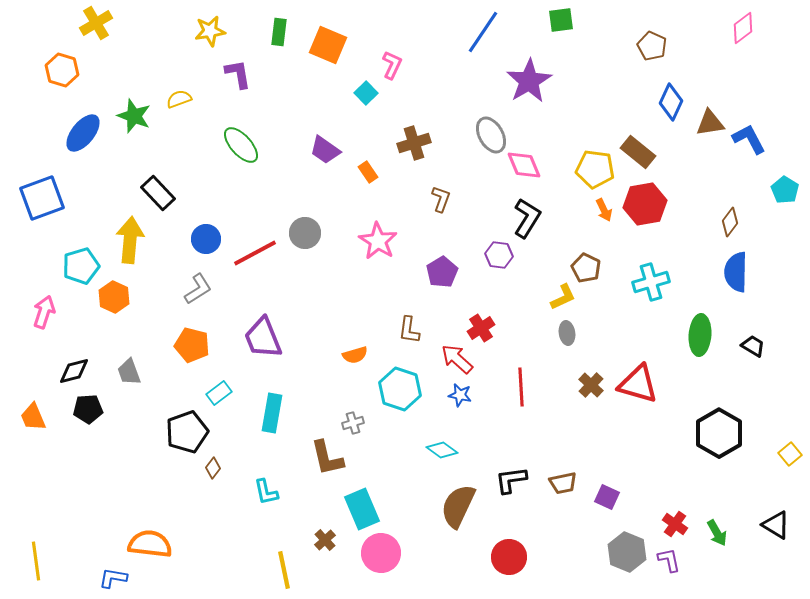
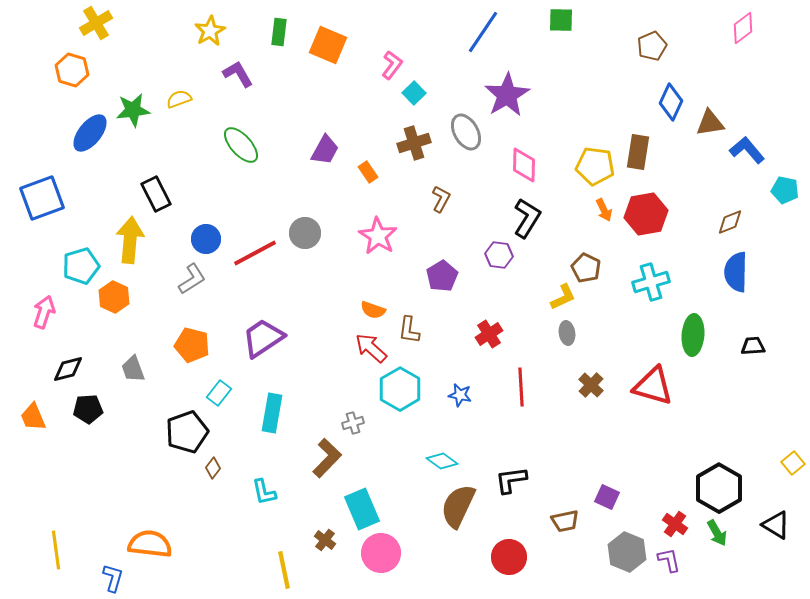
green square at (561, 20): rotated 8 degrees clockwise
yellow star at (210, 31): rotated 20 degrees counterclockwise
brown pentagon at (652, 46): rotated 24 degrees clockwise
pink L-shape at (392, 65): rotated 12 degrees clockwise
orange hexagon at (62, 70): moved 10 px right
purple L-shape at (238, 74): rotated 20 degrees counterclockwise
purple star at (529, 81): moved 22 px left, 14 px down
cyan square at (366, 93): moved 48 px right
green star at (134, 116): moved 1 px left, 6 px up; rotated 28 degrees counterclockwise
blue ellipse at (83, 133): moved 7 px right
gray ellipse at (491, 135): moved 25 px left, 3 px up
blue L-shape at (749, 139): moved 2 px left, 11 px down; rotated 12 degrees counterclockwise
purple trapezoid at (325, 150): rotated 96 degrees counterclockwise
brown rectangle at (638, 152): rotated 60 degrees clockwise
pink diamond at (524, 165): rotated 24 degrees clockwise
yellow pentagon at (595, 169): moved 3 px up
cyan pentagon at (785, 190): rotated 20 degrees counterclockwise
black rectangle at (158, 193): moved 2 px left, 1 px down; rotated 16 degrees clockwise
brown L-shape at (441, 199): rotated 8 degrees clockwise
red hexagon at (645, 204): moved 1 px right, 10 px down
brown diamond at (730, 222): rotated 32 degrees clockwise
pink star at (378, 241): moved 5 px up
purple pentagon at (442, 272): moved 4 px down
gray L-shape at (198, 289): moved 6 px left, 10 px up
red cross at (481, 328): moved 8 px right, 6 px down
green ellipse at (700, 335): moved 7 px left
purple trapezoid at (263, 338): rotated 78 degrees clockwise
black trapezoid at (753, 346): rotated 35 degrees counterclockwise
orange semicircle at (355, 355): moved 18 px right, 45 px up; rotated 35 degrees clockwise
red arrow at (457, 359): moved 86 px left, 11 px up
black diamond at (74, 371): moved 6 px left, 2 px up
gray trapezoid at (129, 372): moved 4 px right, 3 px up
red triangle at (638, 384): moved 15 px right, 2 px down
cyan hexagon at (400, 389): rotated 12 degrees clockwise
cyan rectangle at (219, 393): rotated 15 degrees counterclockwise
black hexagon at (719, 433): moved 55 px down
cyan diamond at (442, 450): moved 11 px down
yellow square at (790, 454): moved 3 px right, 9 px down
brown L-shape at (327, 458): rotated 123 degrees counterclockwise
brown trapezoid at (563, 483): moved 2 px right, 38 px down
cyan L-shape at (266, 492): moved 2 px left
brown cross at (325, 540): rotated 10 degrees counterclockwise
yellow line at (36, 561): moved 20 px right, 11 px up
blue L-shape at (113, 578): rotated 96 degrees clockwise
